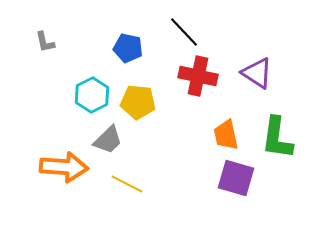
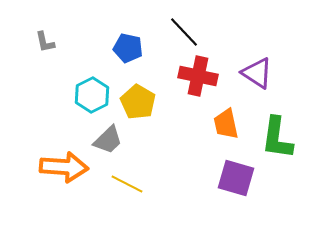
yellow pentagon: rotated 24 degrees clockwise
orange trapezoid: moved 11 px up
